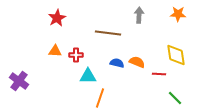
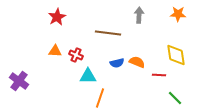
red star: moved 1 px up
red cross: rotated 24 degrees clockwise
blue semicircle: rotated 152 degrees clockwise
red line: moved 1 px down
